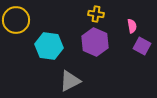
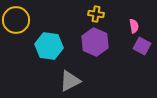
pink semicircle: moved 2 px right
